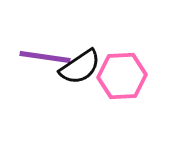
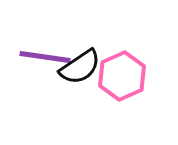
pink hexagon: rotated 21 degrees counterclockwise
